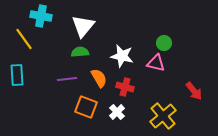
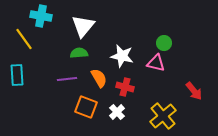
green semicircle: moved 1 px left, 1 px down
